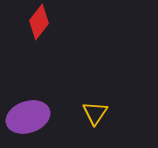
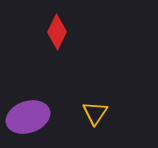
red diamond: moved 18 px right, 10 px down; rotated 12 degrees counterclockwise
